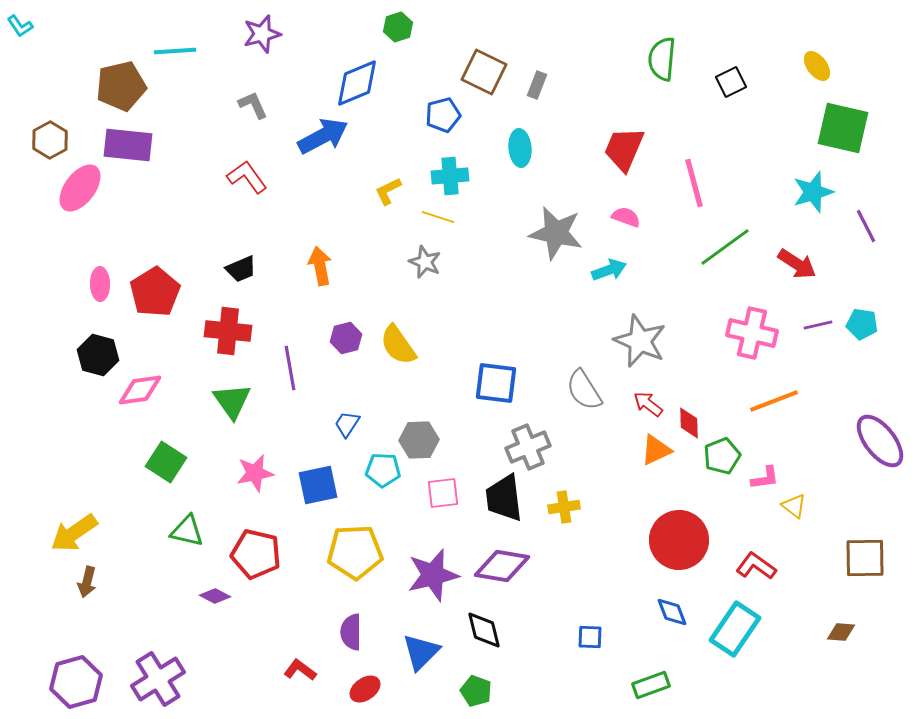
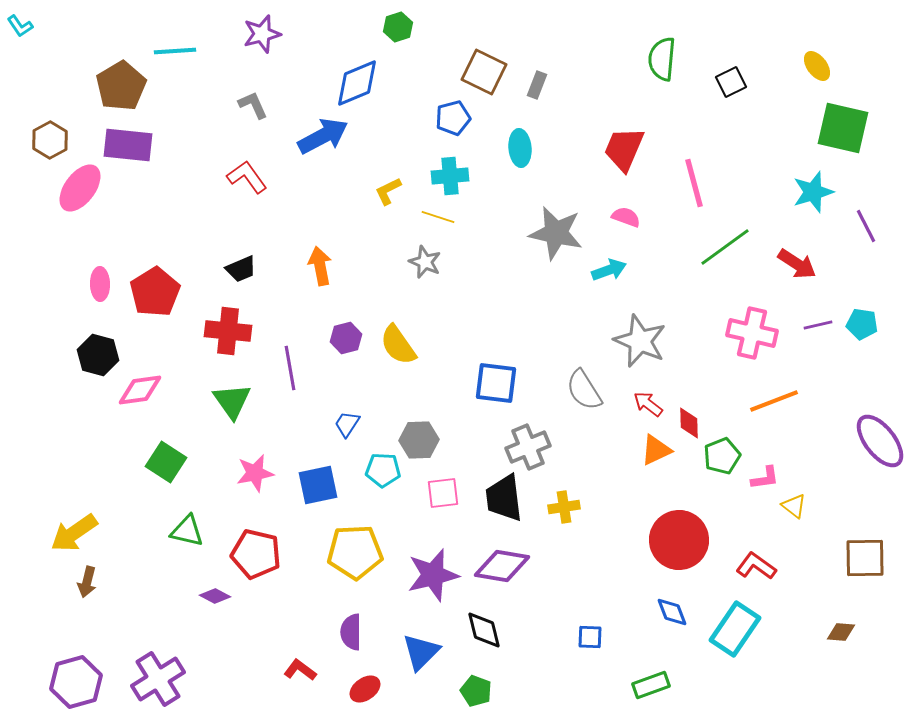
brown pentagon at (121, 86): rotated 18 degrees counterclockwise
blue pentagon at (443, 115): moved 10 px right, 3 px down
